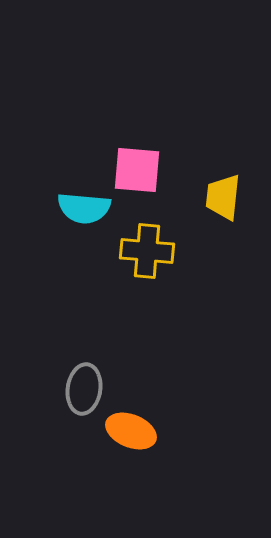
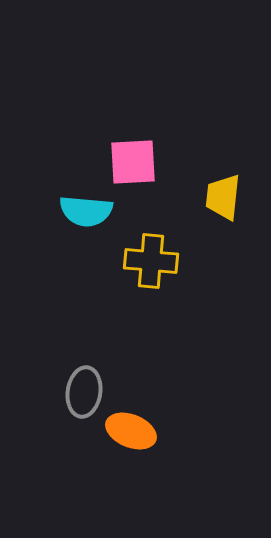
pink square: moved 4 px left, 8 px up; rotated 8 degrees counterclockwise
cyan semicircle: moved 2 px right, 3 px down
yellow cross: moved 4 px right, 10 px down
gray ellipse: moved 3 px down
